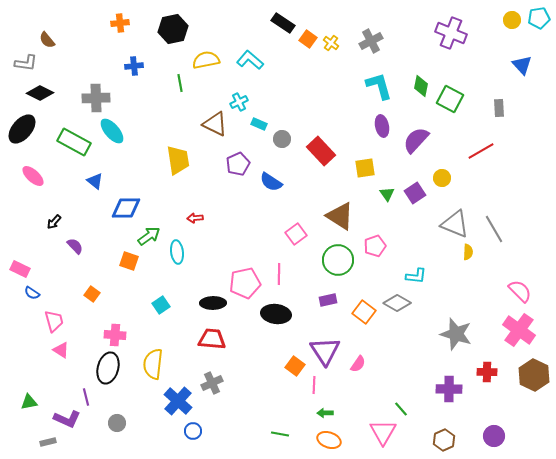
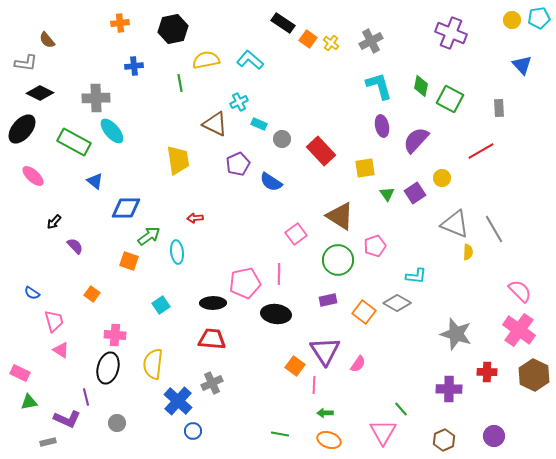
pink rectangle at (20, 269): moved 104 px down
